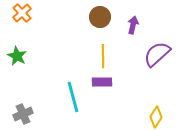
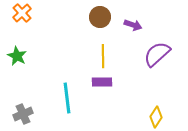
purple arrow: rotated 96 degrees clockwise
cyan line: moved 6 px left, 1 px down; rotated 8 degrees clockwise
